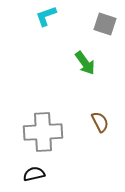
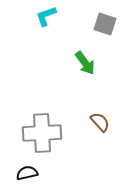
brown semicircle: rotated 15 degrees counterclockwise
gray cross: moved 1 px left, 1 px down
black semicircle: moved 7 px left, 1 px up
